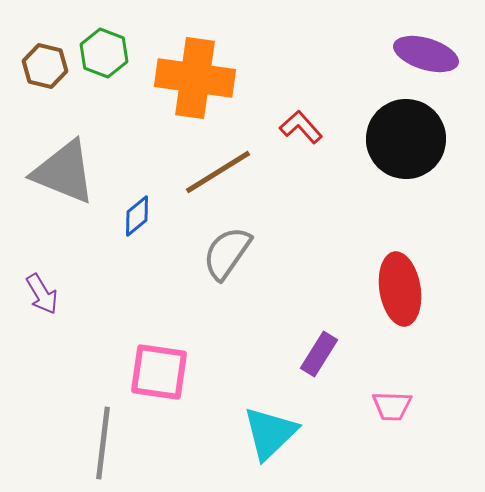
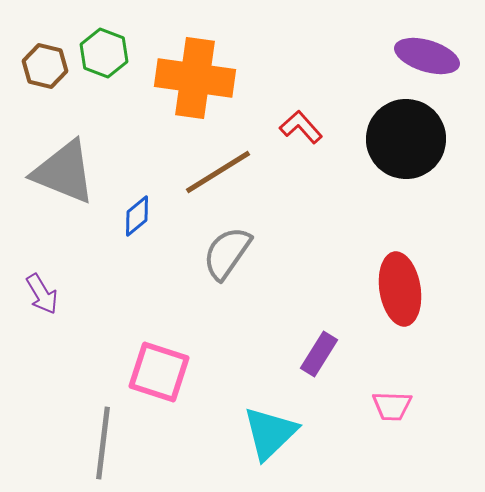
purple ellipse: moved 1 px right, 2 px down
pink square: rotated 10 degrees clockwise
